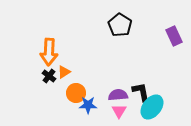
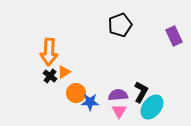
black pentagon: rotated 20 degrees clockwise
black cross: moved 1 px right
black L-shape: rotated 40 degrees clockwise
blue star: moved 2 px right, 3 px up
